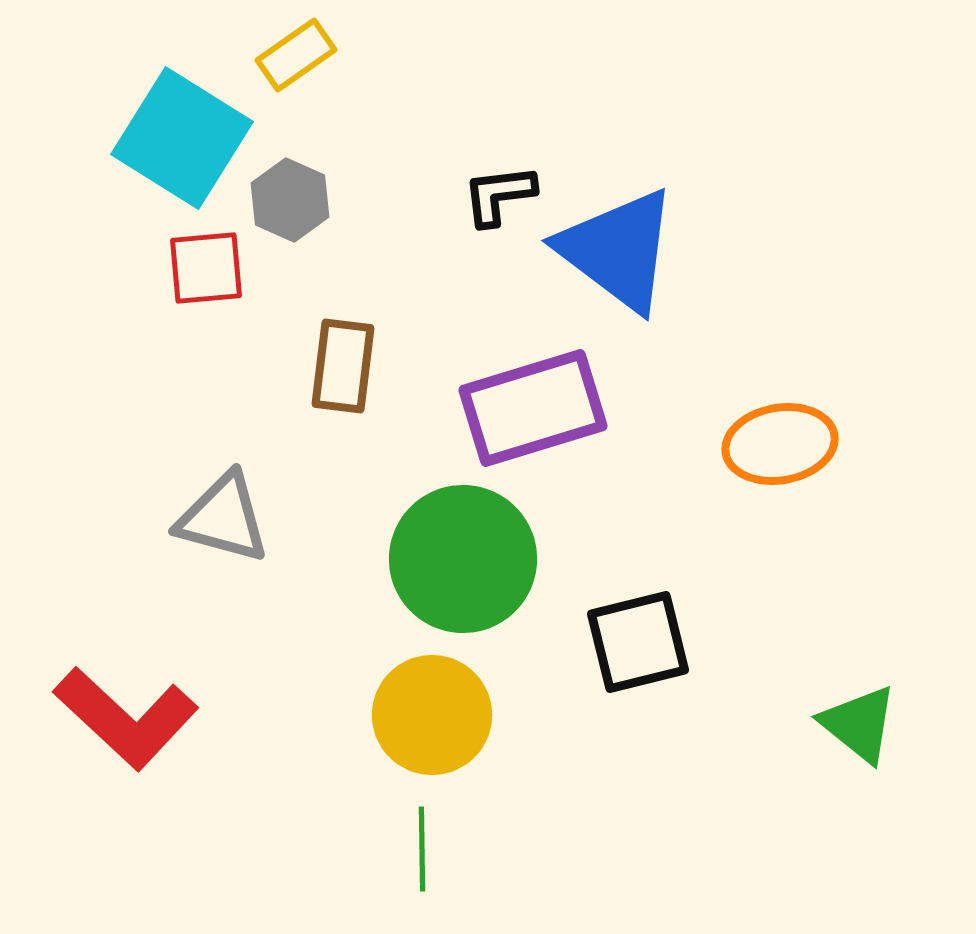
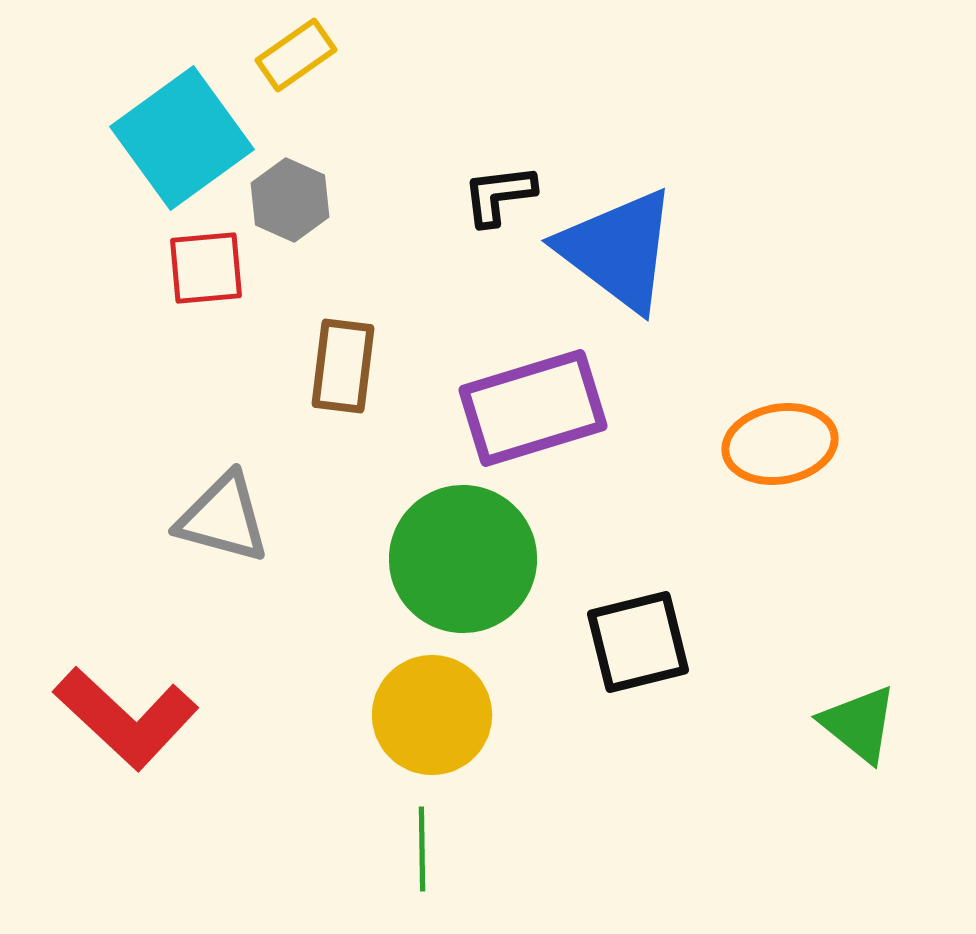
cyan square: rotated 22 degrees clockwise
